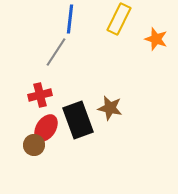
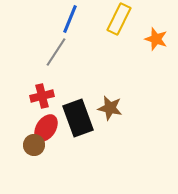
blue line: rotated 16 degrees clockwise
red cross: moved 2 px right, 1 px down
black rectangle: moved 2 px up
